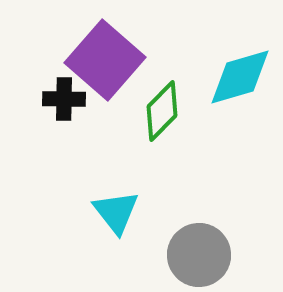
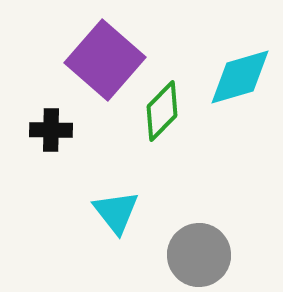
black cross: moved 13 px left, 31 px down
